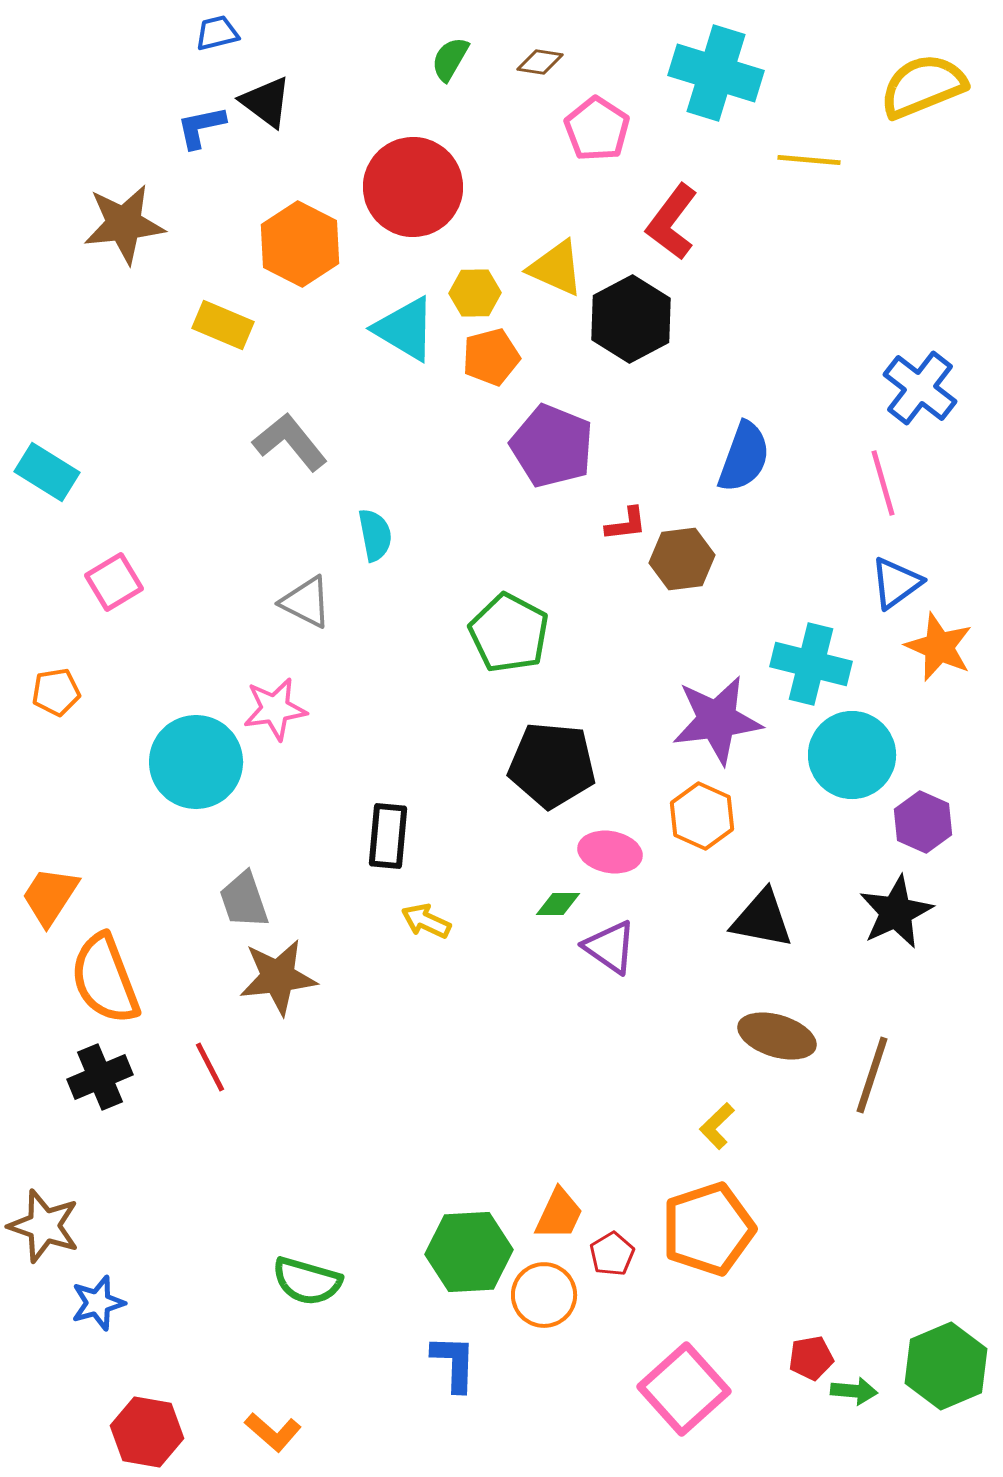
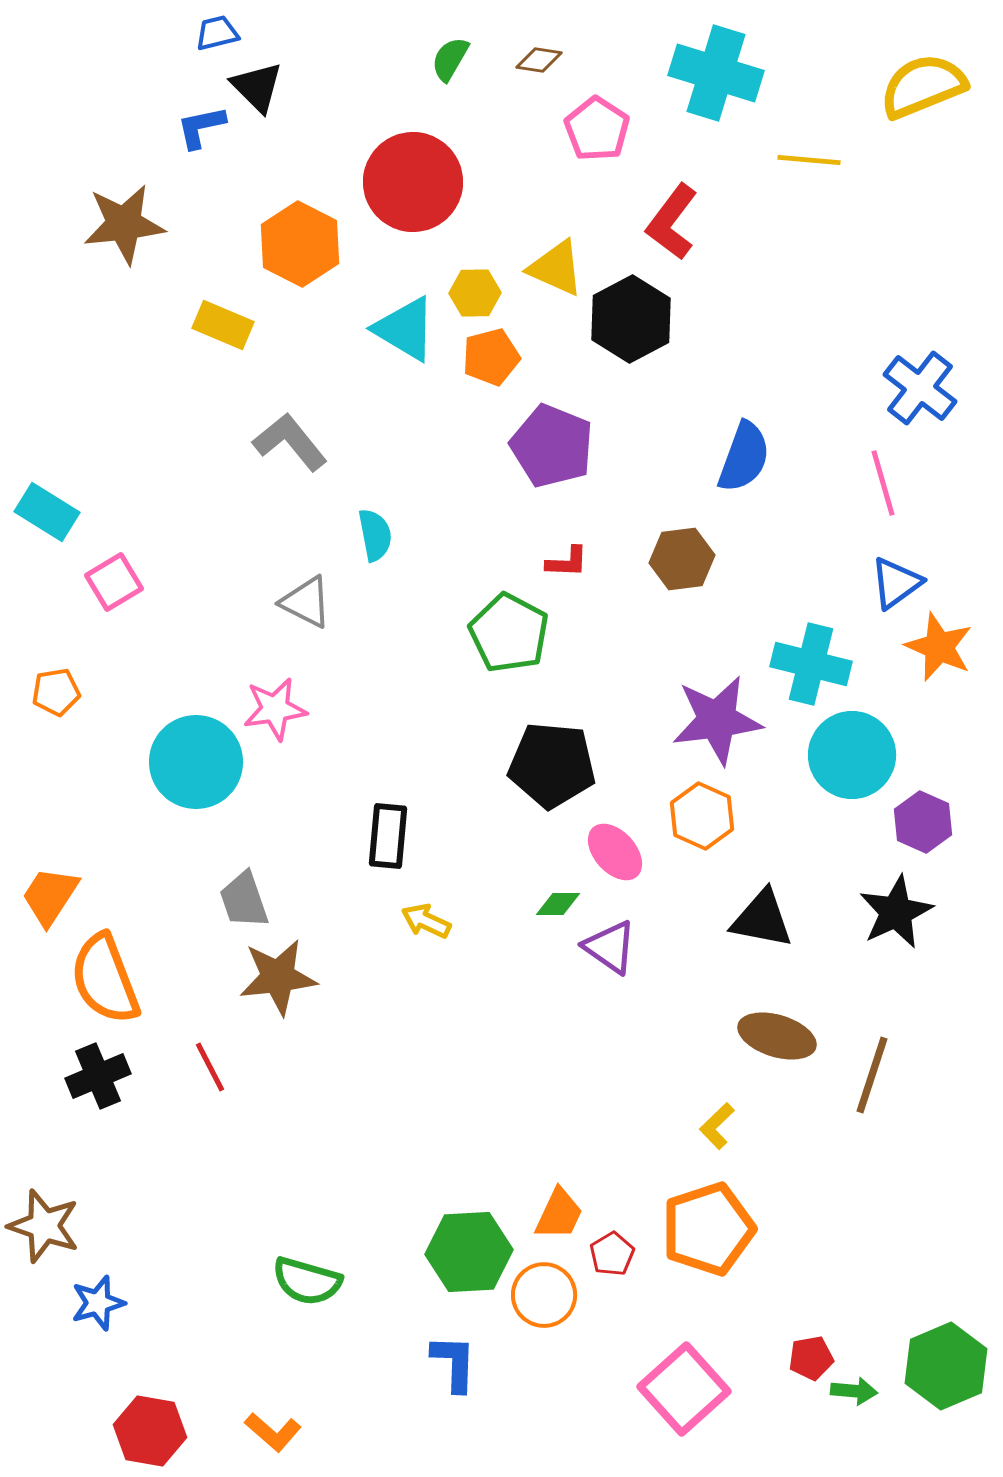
brown diamond at (540, 62): moved 1 px left, 2 px up
black triangle at (266, 102): moved 9 px left, 15 px up; rotated 8 degrees clockwise
red circle at (413, 187): moved 5 px up
cyan rectangle at (47, 472): moved 40 px down
red L-shape at (626, 524): moved 59 px left, 38 px down; rotated 9 degrees clockwise
pink ellipse at (610, 852): moved 5 px right; rotated 38 degrees clockwise
black cross at (100, 1077): moved 2 px left, 1 px up
red hexagon at (147, 1432): moved 3 px right, 1 px up
